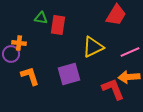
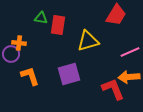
yellow triangle: moved 5 px left, 6 px up; rotated 10 degrees clockwise
